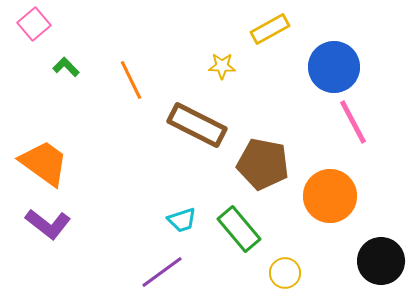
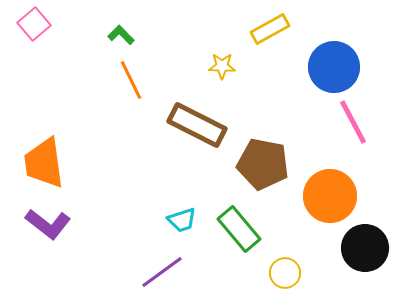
green L-shape: moved 55 px right, 32 px up
orange trapezoid: rotated 134 degrees counterclockwise
black circle: moved 16 px left, 13 px up
